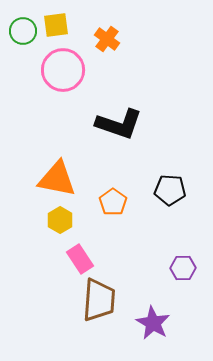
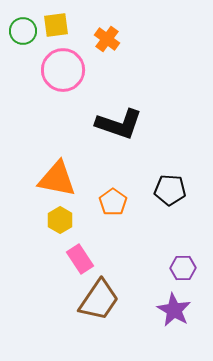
brown trapezoid: rotated 30 degrees clockwise
purple star: moved 21 px right, 13 px up
